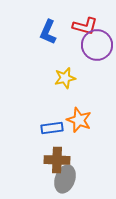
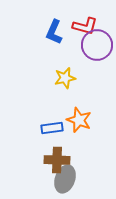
blue L-shape: moved 6 px right
